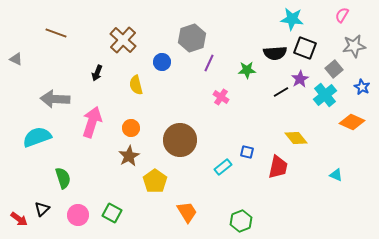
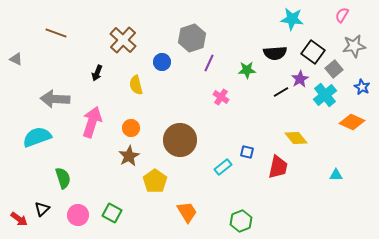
black square: moved 8 px right, 4 px down; rotated 15 degrees clockwise
cyan triangle: rotated 24 degrees counterclockwise
